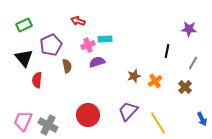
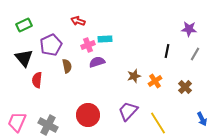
gray line: moved 2 px right, 9 px up
pink trapezoid: moved 6 px left, 1 px down
